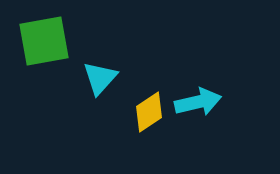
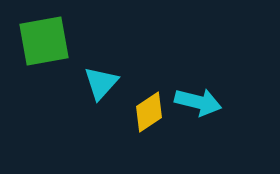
cyan triangle: moved 1 px right, 5 px down
cyan arrow: rotated 27 degrees clockwise
